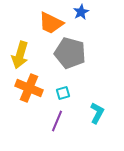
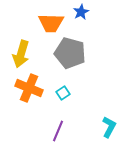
orange trapezoid: rotated 24 degrees counterclockwise
yellow arrow: moved 1 px right, 1 px up
cyan square: rotated 16 degrees counterclockwise
cyan L-shape: moved 12 px right, 14 px down
purple line: moved 1 px right, 10 px down
